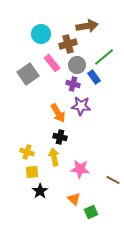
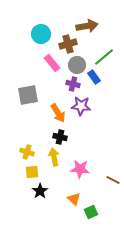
gray square: moved 21 px down; rotated 25 degrees clockwise
